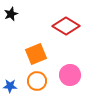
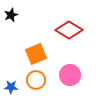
black star: moved 1 px down
red diamond: moved 3 px right, 4 px down
orange circle: moved 1 px left, 1 px up
blue star: moved 1 px right, 1 px down
